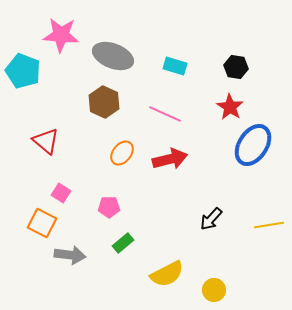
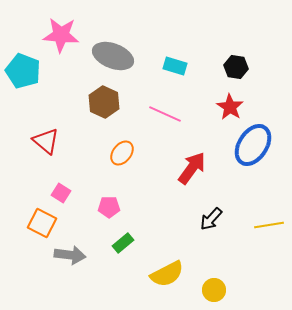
red arrow: moved 22 px right, 9 px down; rotated 40 degrees counterclockwise
